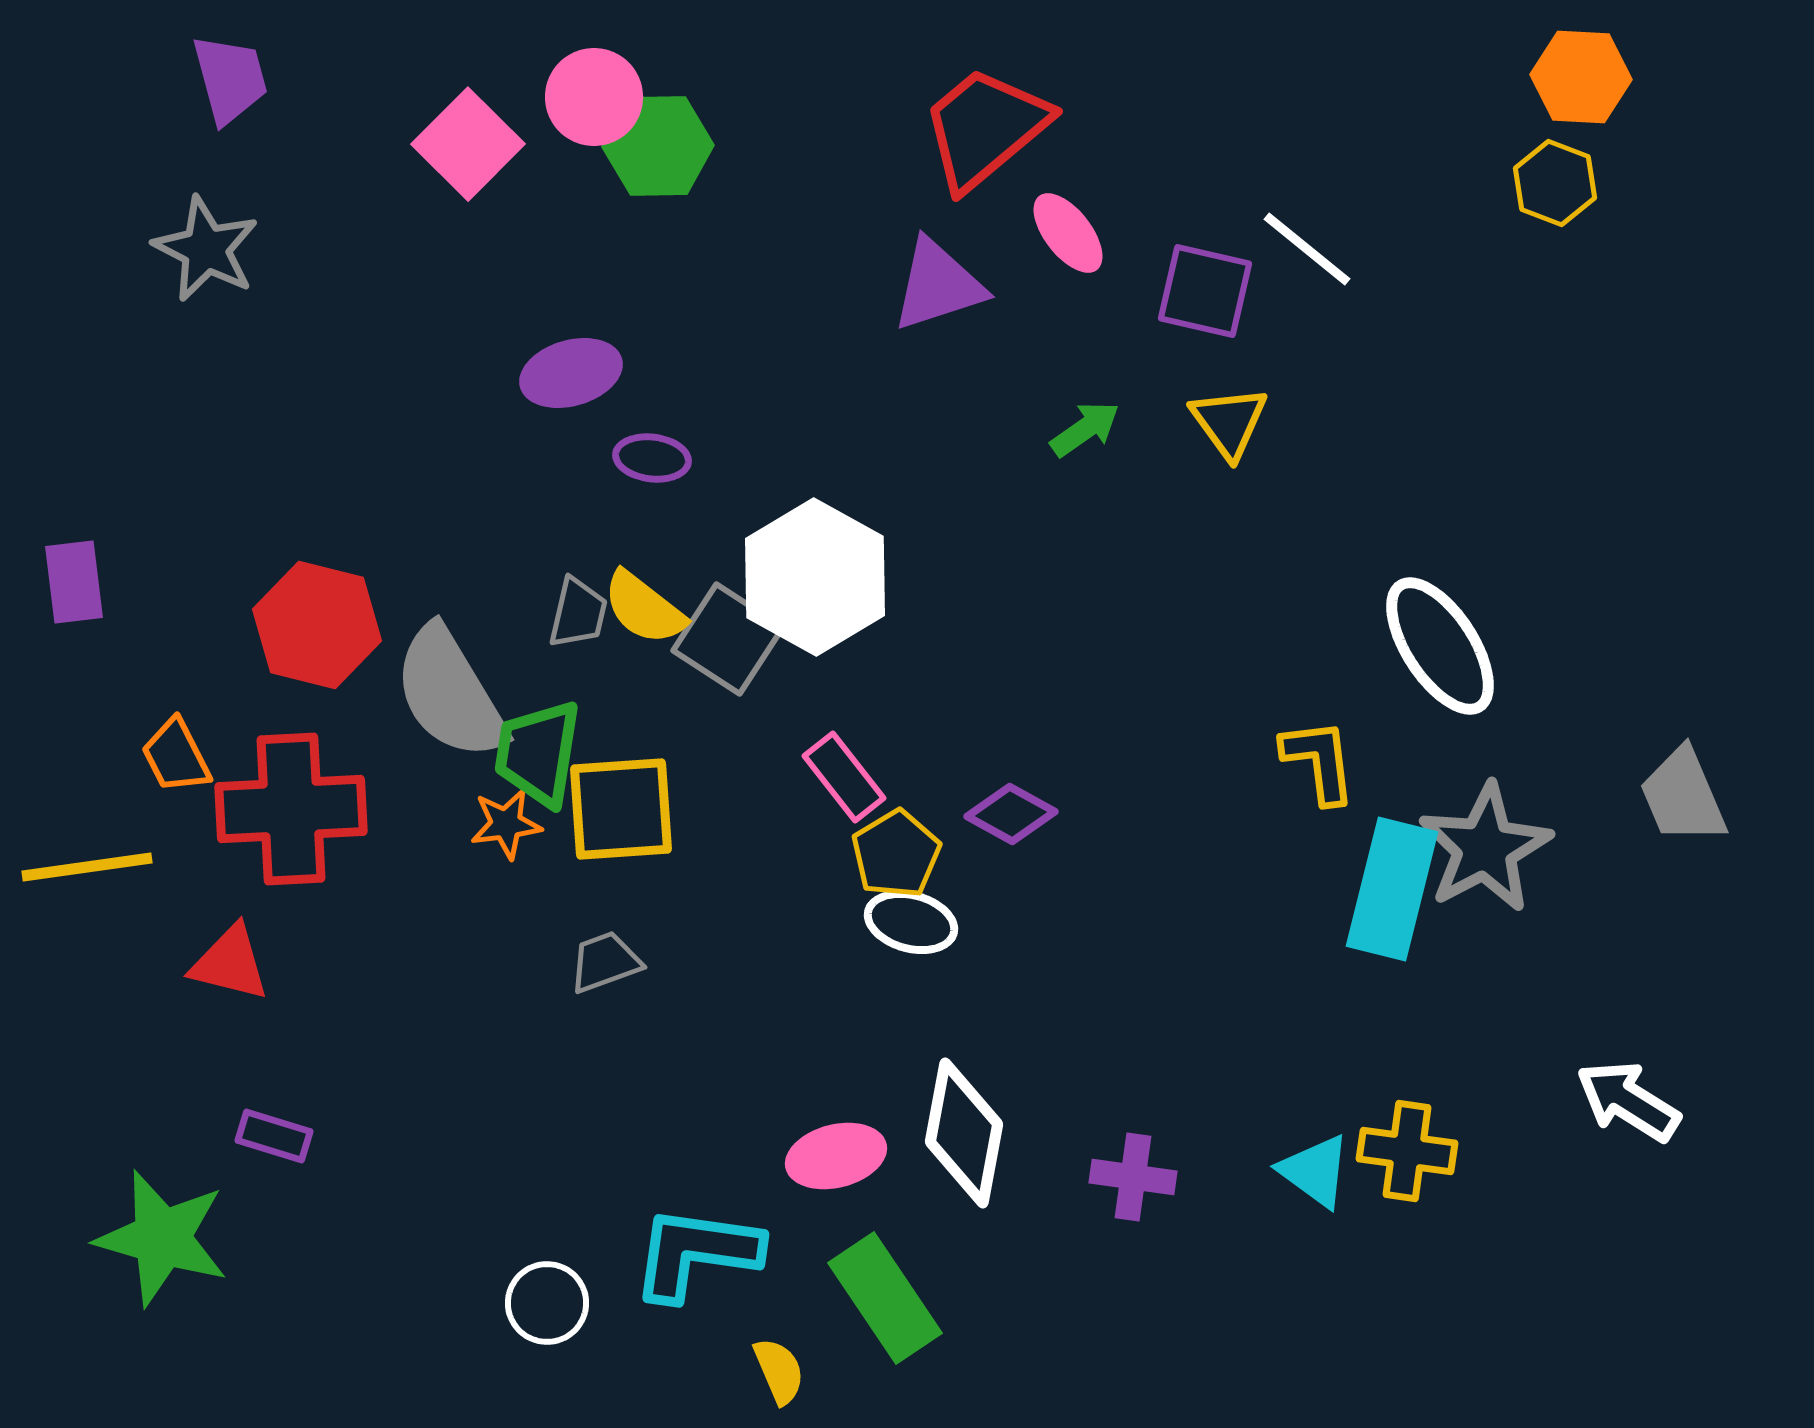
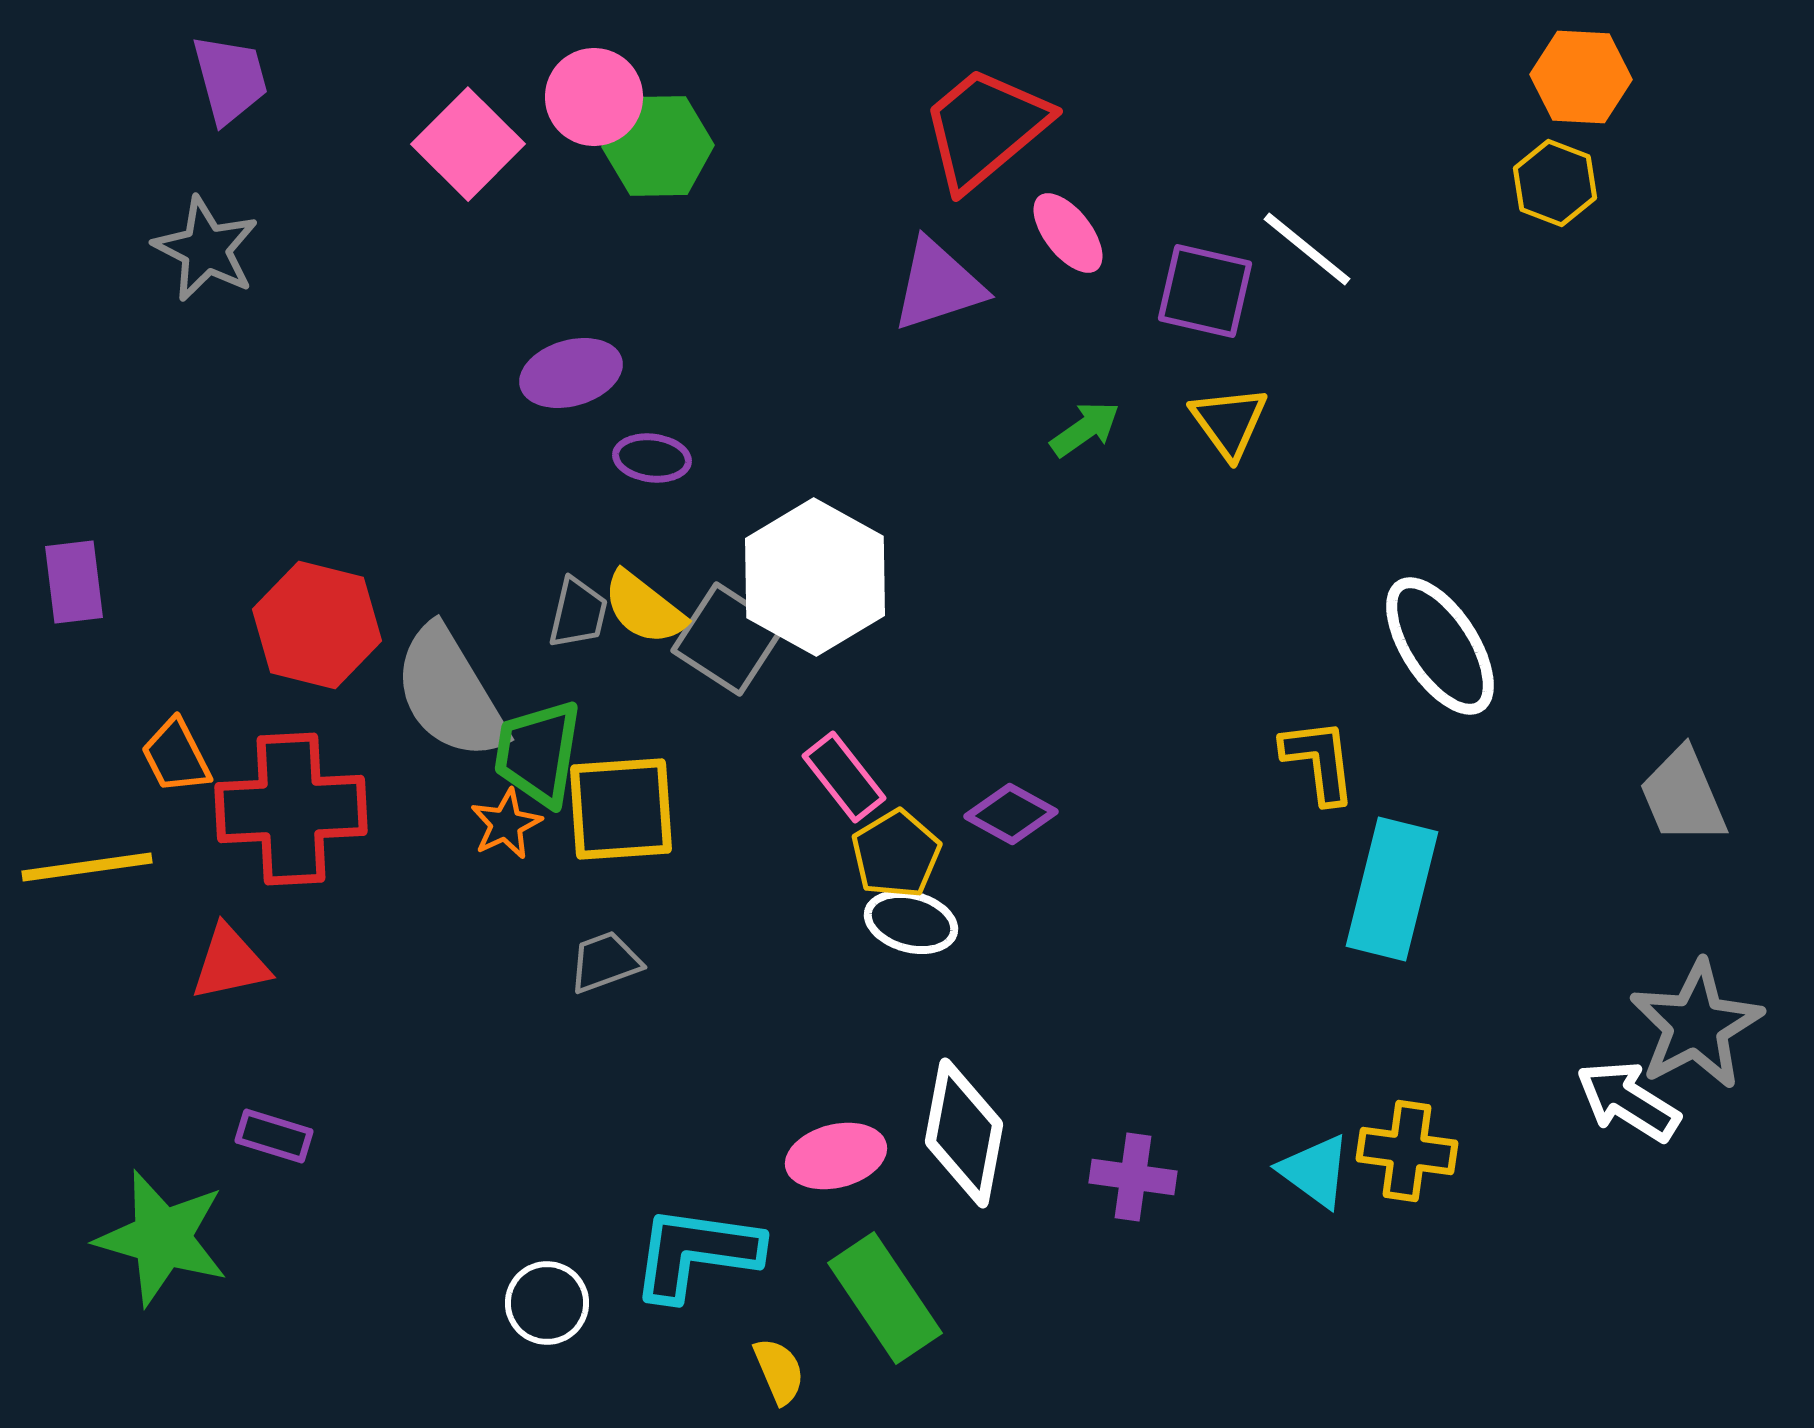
orange star at (506, 824): rotated 18 degrees counterclockwise
gray star at (1485, 848): moved 211 px right, 177 px down
red triangle at (230, 963): rotated 26 degrees counterclockwise
